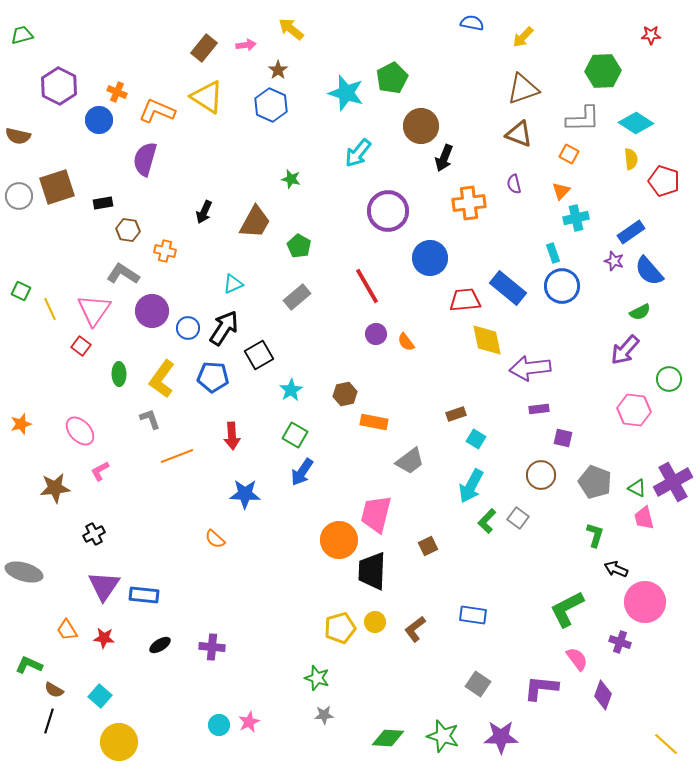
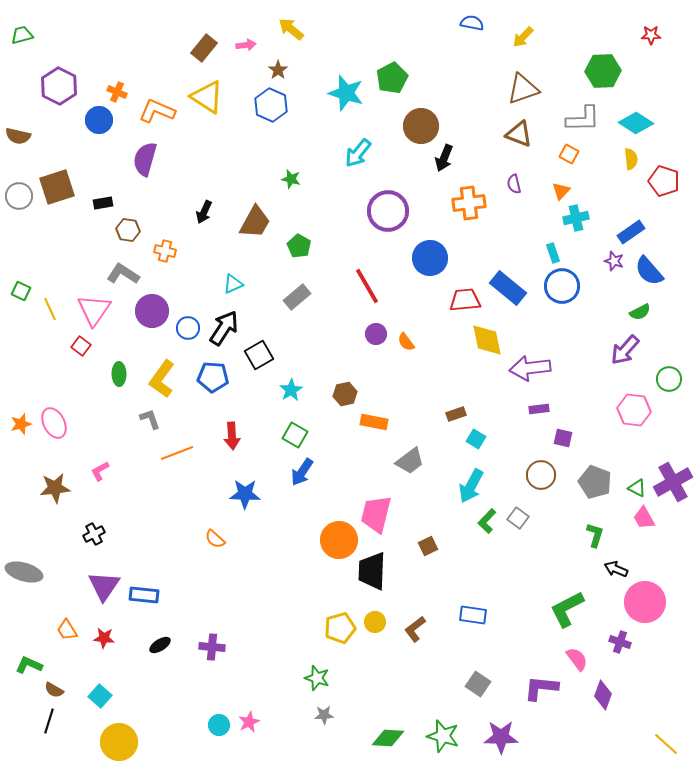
pink ellipse at (80, 431): moved 26 px left, 8 px up; rotated 16 degrees clockwise
orange line at (177, 456): moved 3 px up
pink trapezoid at (644, 518): rotated 15 degrees counterclockwise
